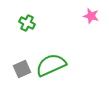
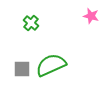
green cross: moved 4 px right; rotated 14 degrees clockwise
gray square: rotated 24 degrees clockwise
